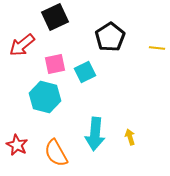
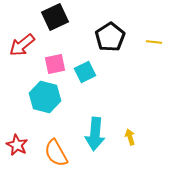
yellow line: moved 3 px left, 6 px up
